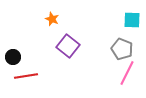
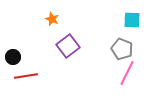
purple square: rotated 15 degrees clockwise
